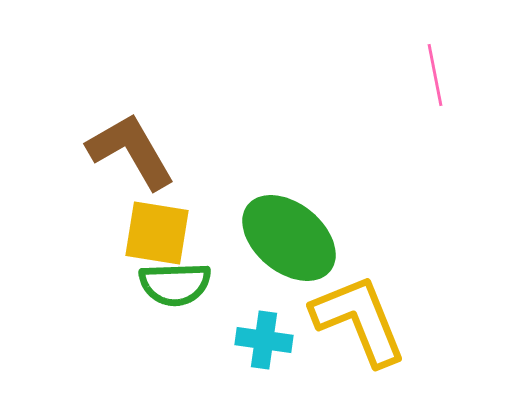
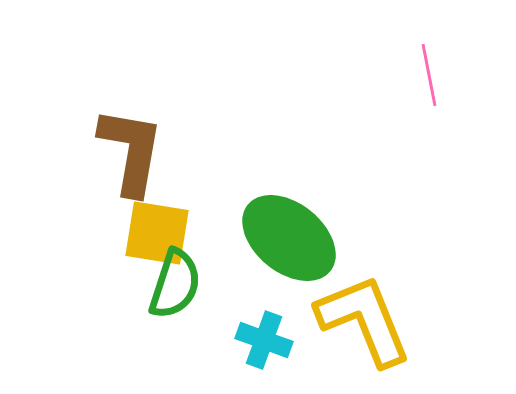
pink line: moved 6 px left
brown L-shape: rotated 40 degrees clockwise
green semicircle: rotated 70 degrees counterclockwise
yellow L-shape: moved 5 px right
cyan cross: rotated 12 degrees clockwise
